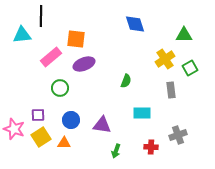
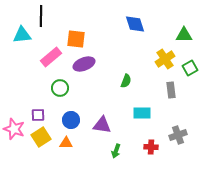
orange triangle: moved 2 px right
